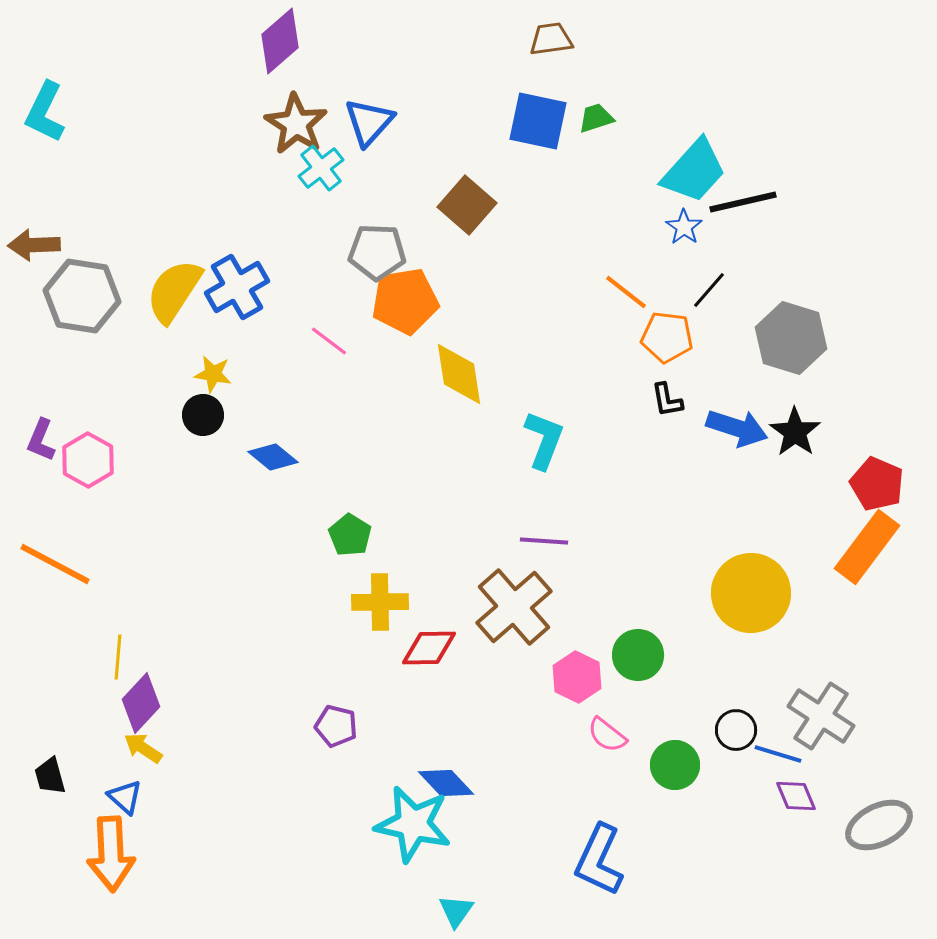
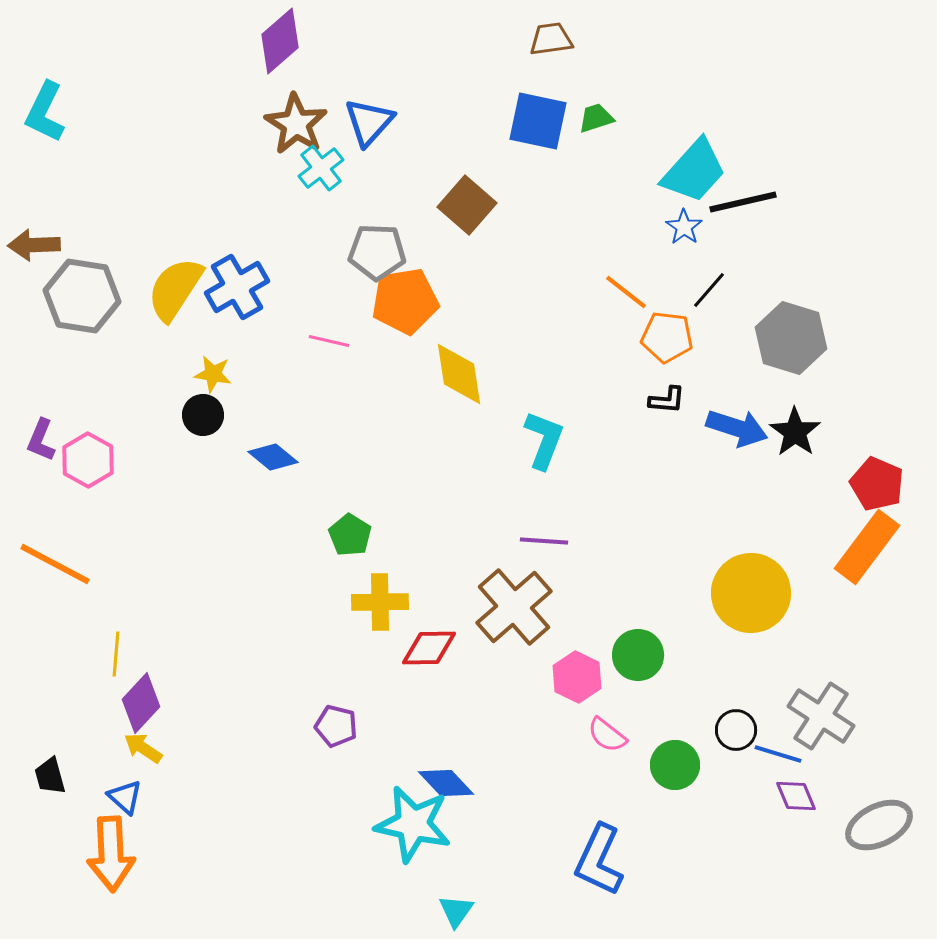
yellow semicircle at (174, 291): moved 1 px right, 2 px up
pink line at (329, 341): rotated 24 degrees counterclockwise
black L-shape at (667, 400): rotated 75 degrees counterclockwise
yellow line at (118, 657): moved 2 px left, 3 px up
